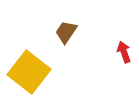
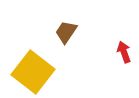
yellow square: moved 4 px right
